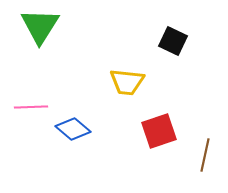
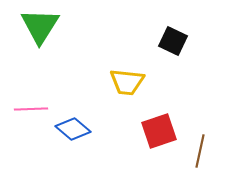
pink line: moved 2 px down
brown line: moved 5 px left, 4 px up
